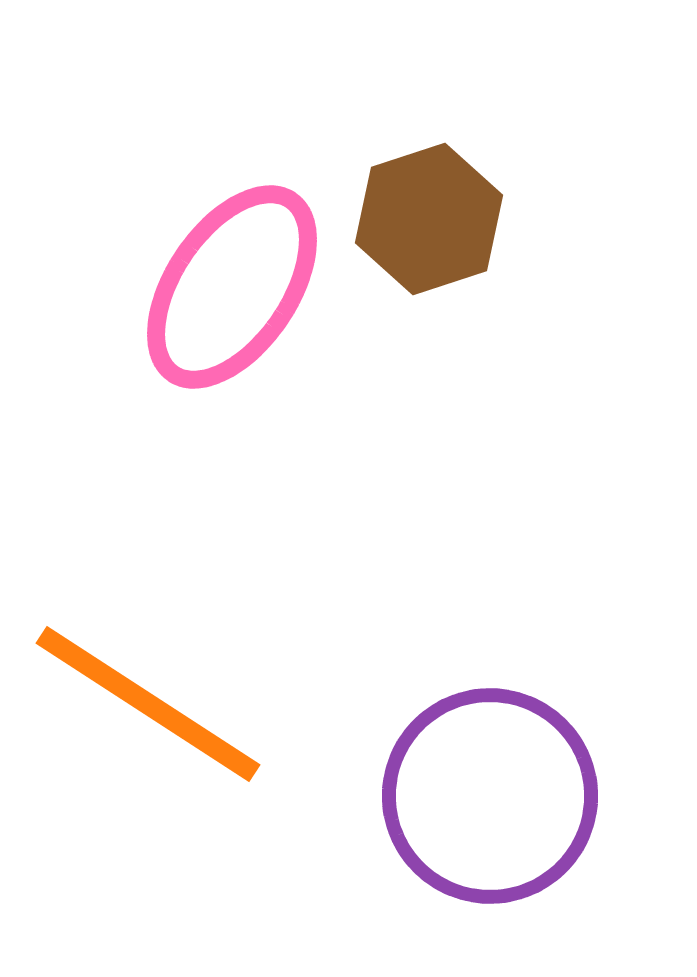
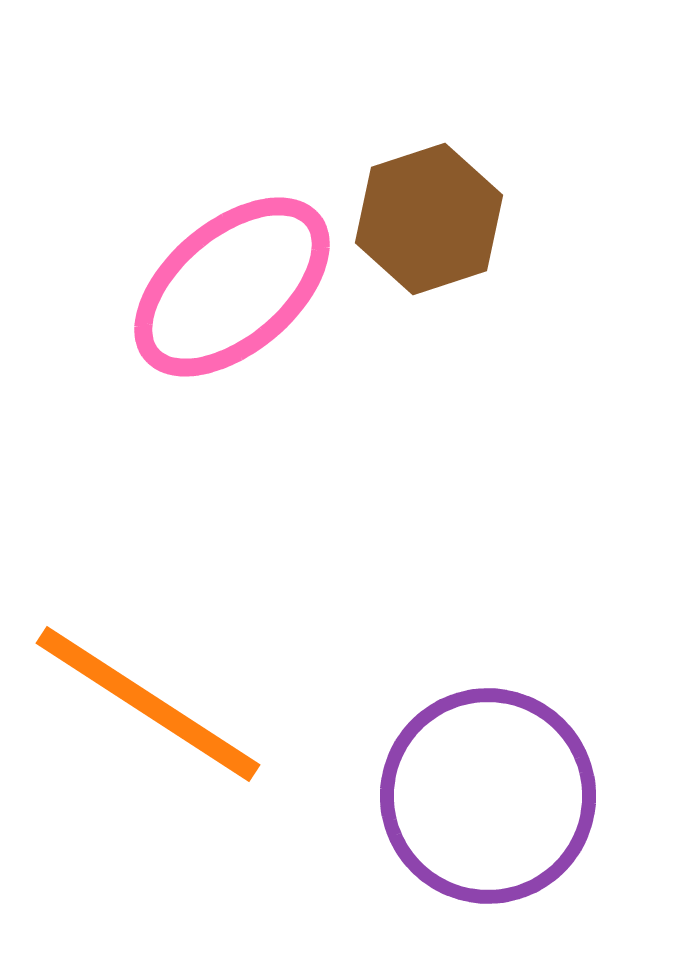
pink ellipse: rotated 16 degrees clockwise
purple circle: moved 2 px left
